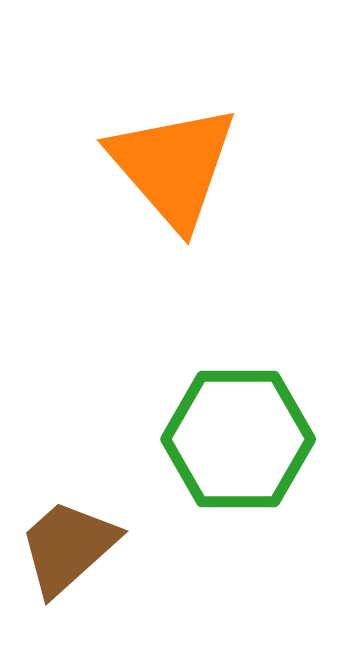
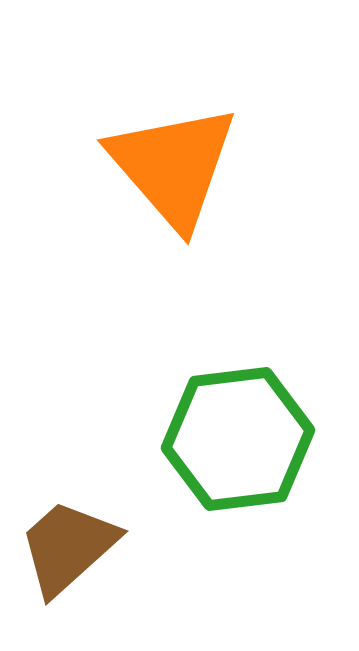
green hexagon: rotated 7 degrees counterclockwise
